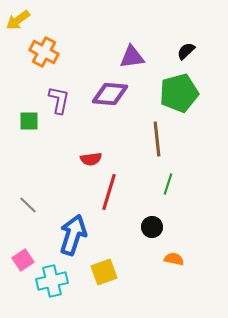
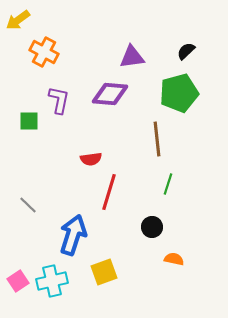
pink square: moved 5 px left, 21 px down
